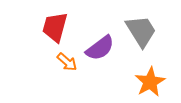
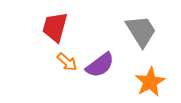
purple semicircle: moved 17 px down
